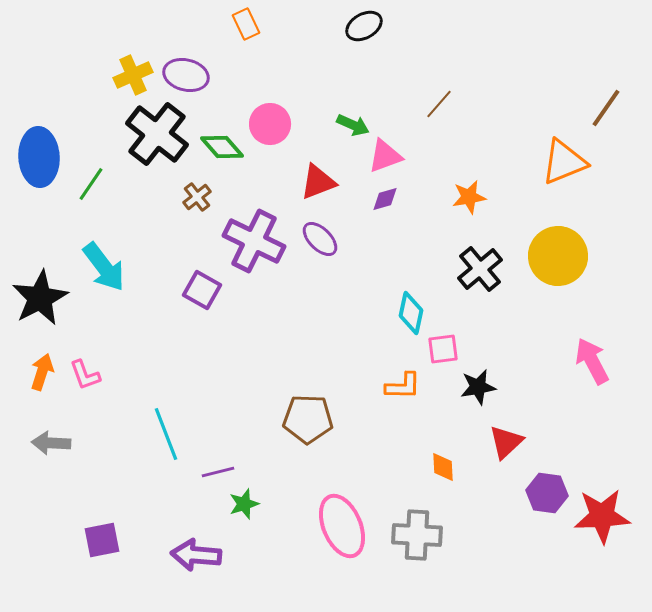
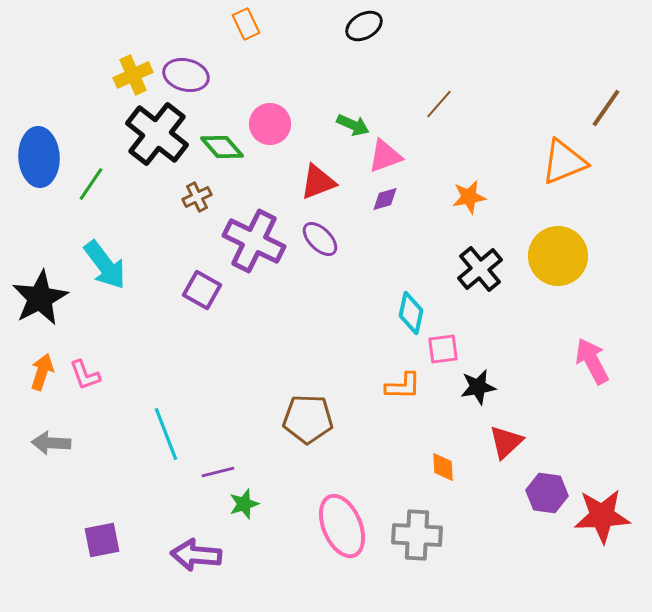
brown cross at (197, 197): rotated 12 degrees clockwise
cyan arrow at (104, 267): moved 1 px right, 2 px up
